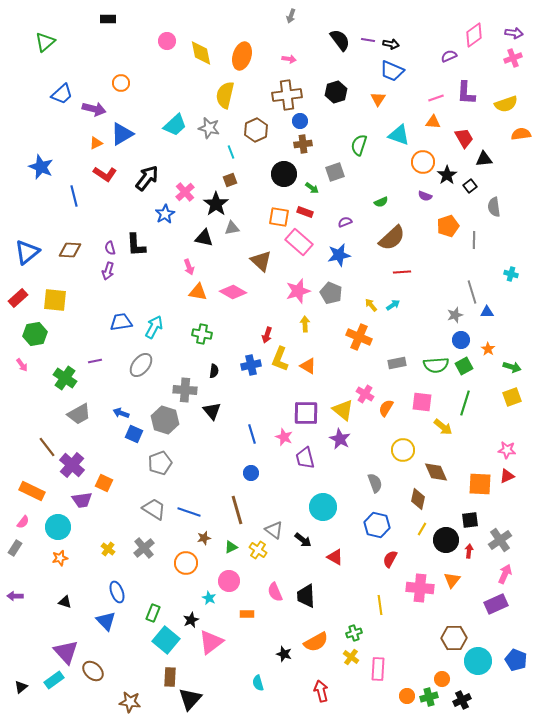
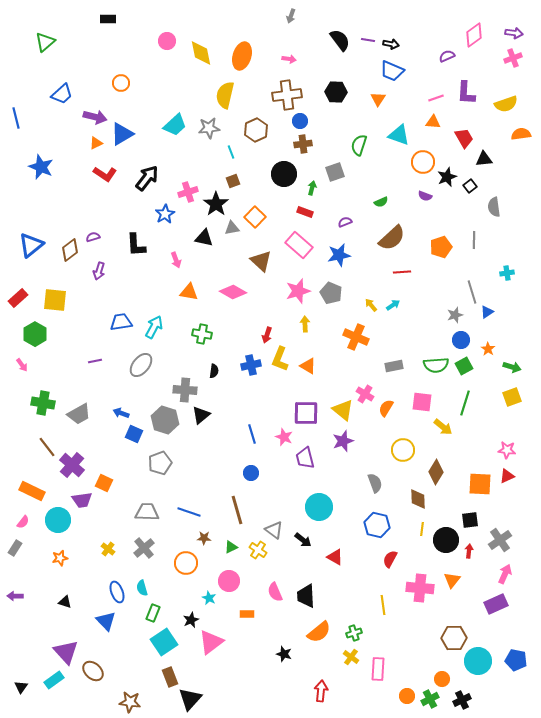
purple semicircle at (449, 56): moved 2 px left
black hexagon at (336, 92): rotated 20 degrees clockwise
purple arrow at (94, 109): moved 1 px right, 8 px down
gray star at (209, 128): rotated 20 degrees counterclockwise
black star at (447, 175): moved 2 px down; rotated 12 degrees clockwise
brown square at (230, 180): moved 3 px right, 1 px down
green arrow at (312, 188): rotated 112 degrees counterclockwise
pink cross at (185, 192): moved 3 px right; rotated 24 degrees clockwise
blue line at (74, 196): moved 58 px left, 78 px up
orange square at (279, 217): moved 24 px left; rotated 35 degrees clockwise
orange pentagon at (448, 226): moved 7 px left, 21 px down
pink rectangle at (299, 242): moved 3 px down
purple semicircle at (110, 248): moved 17 px left, 11 px up; rotated 88 degrees clockwise
brown diamond at (70, 250): rotated 40 degrees counterclockwise
blue triangle at (27, 252): moved 4 px right, 7 px up
pink arrow at (189, 267): moved 13 px left, 7 px up
purple arrow at (108, 271): moved 9 px left
cyan cross at (511, 274): moved 4 px left, 1 px up; rotated 24 degrees counterclockwise
orange triangle at (198, 292): moved 9 px left
blue triangle at (487, 312): rotated 32 degrees counterclockwise
green hexagon at (35, 334): rotated 20 degrees counterclockwise
orange cross at (359, 337): moved 3 px left
gray rectangle at (397, 363): moved 3 px left, 3 px down
green cross at (65, 378): moved 22 px left, 25 px down; rotated 25 degrees counterclockwise
black triangle at (212, 411): moved 11 px left, 4 px down; rotated 30 degrees clockwise
purple star at (340, 439): moved 3 px right, 2 px down; rotated 25 degrees clockwise
brown diamond at (436, 472): rotated 55 degrees clockwise
brown diamond at (418, 499): rotated 15 degrees counterclockwise
cyan circle at (323, 507): moved 4 px left
gray trapezoid at (154, 509): moved 7 px left, 3 px down; rotated 30 degrees counterclockwise
cyan circle at (58, 527): moved 7 px up
yellow line at (422, 529): rotated 24 degrees counterclockwise
brown star at (204, 538): rotated 16 degrees clockwise
yellow line at (380, 605): moved 3 px right
cyan square at (166, 640): moved 2 px left, 2 px down; rotated 16 degrees clockwise
orange semicircle at (316, 642): moved 3 px right, 10 px up; rotated 10 degrees counterclockwise
blue pentagon at (516, 660): rotated 10 degrees counterclockwise
brown rectangle at (170, 677): rotated 24 degrees counterclockwise
cyan semicircle at (258, 683): moved 116 px left, 95 px up
black triangle at (21, 687): rotated 16 degrees counterclockwise
red arrow at (321, 691): rotated 20 degrees clockwise
green cross at (429, 697): moved 1 px right, 2 px down; rotated 12 degrees counterclockwise
